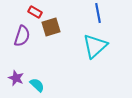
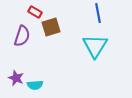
cyan triangle: rotated 16 degrees counterclockwise
cyan semicircle: moved 2 px left; rotated 133 degrees clockwise
